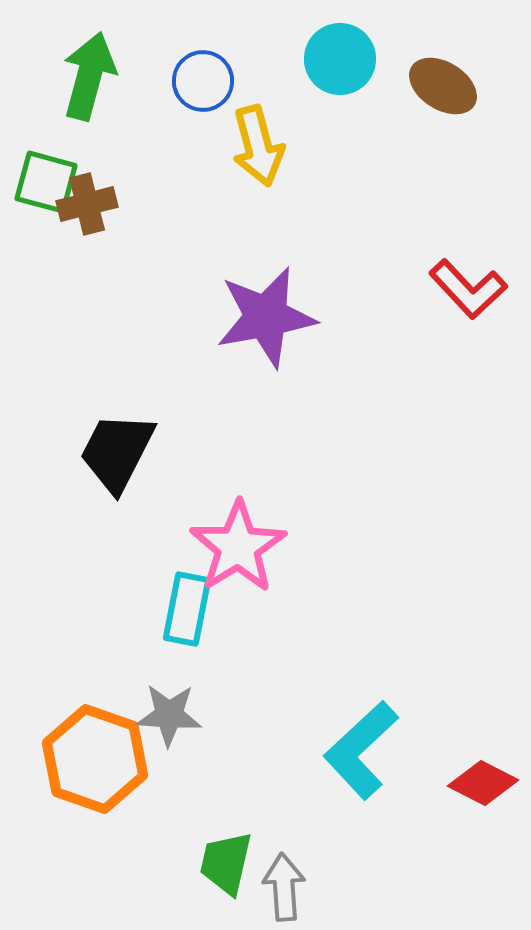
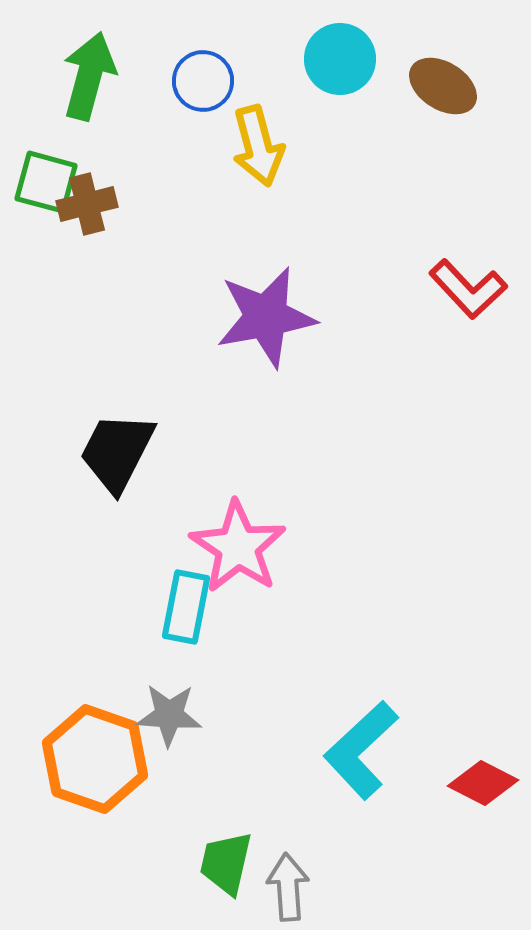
pink star: rotated 6 degrees counterclockwise
cyan rectangle: moved 1 px left, 2 px up
gray arrow: moved 4 px right
